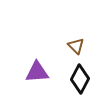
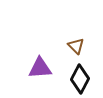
purple triangle: moved 3 px right, 4 px up
